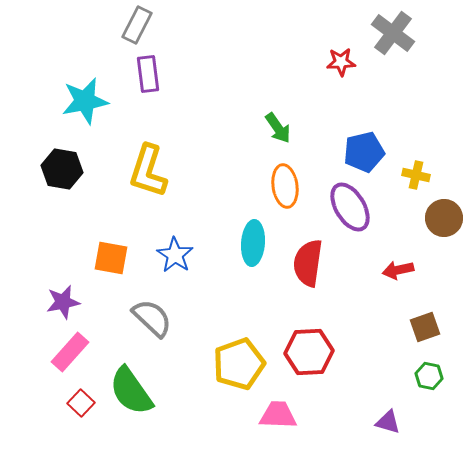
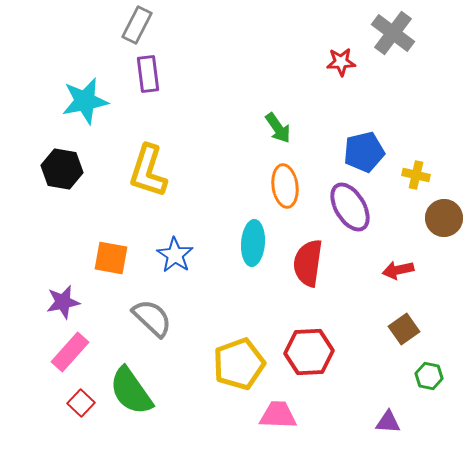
brown square: moved 21 px left, 2 px down; rotated 16 degrees counterclockwise
purple triangle: rotated 12 degrees counterclockwise
